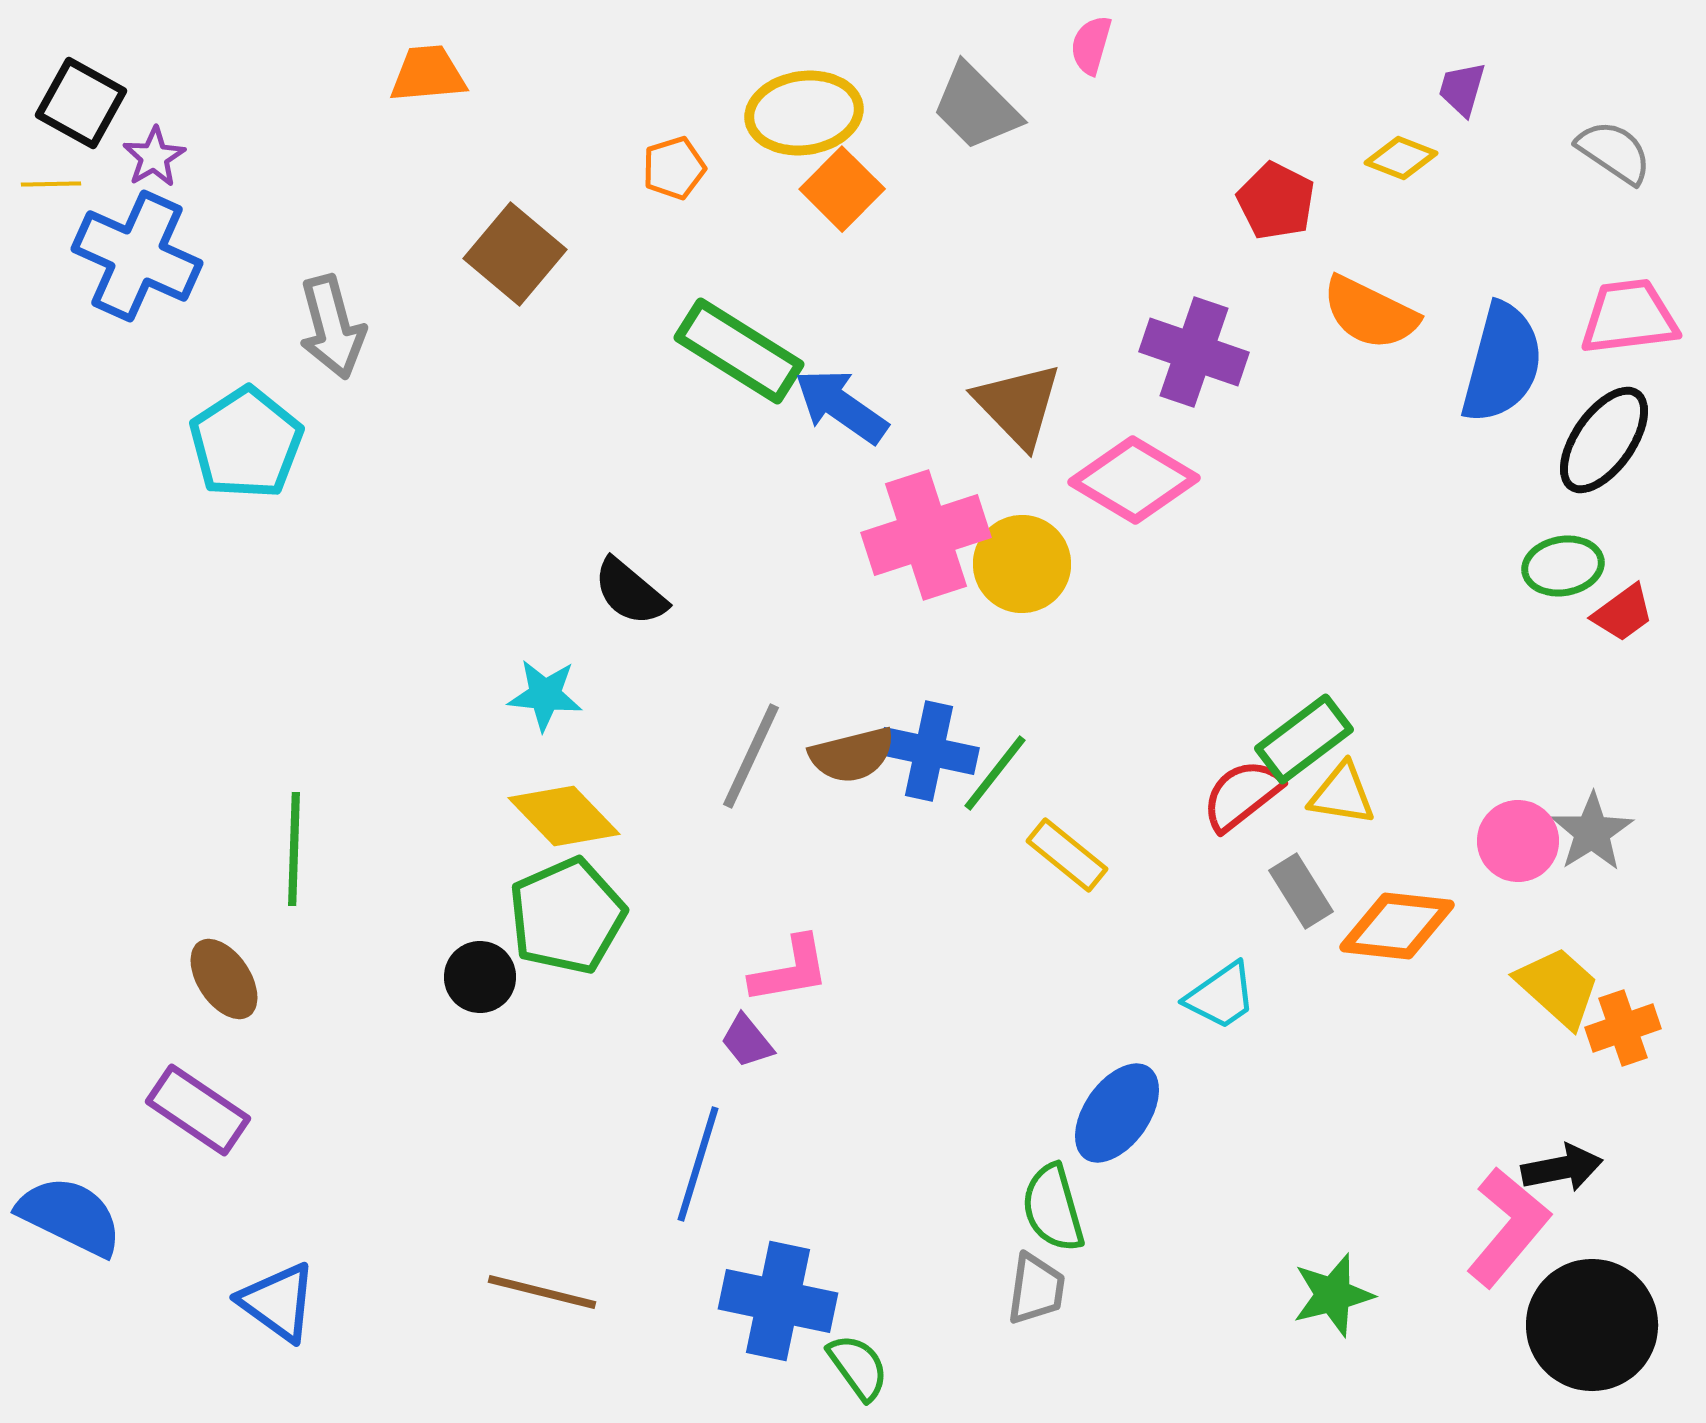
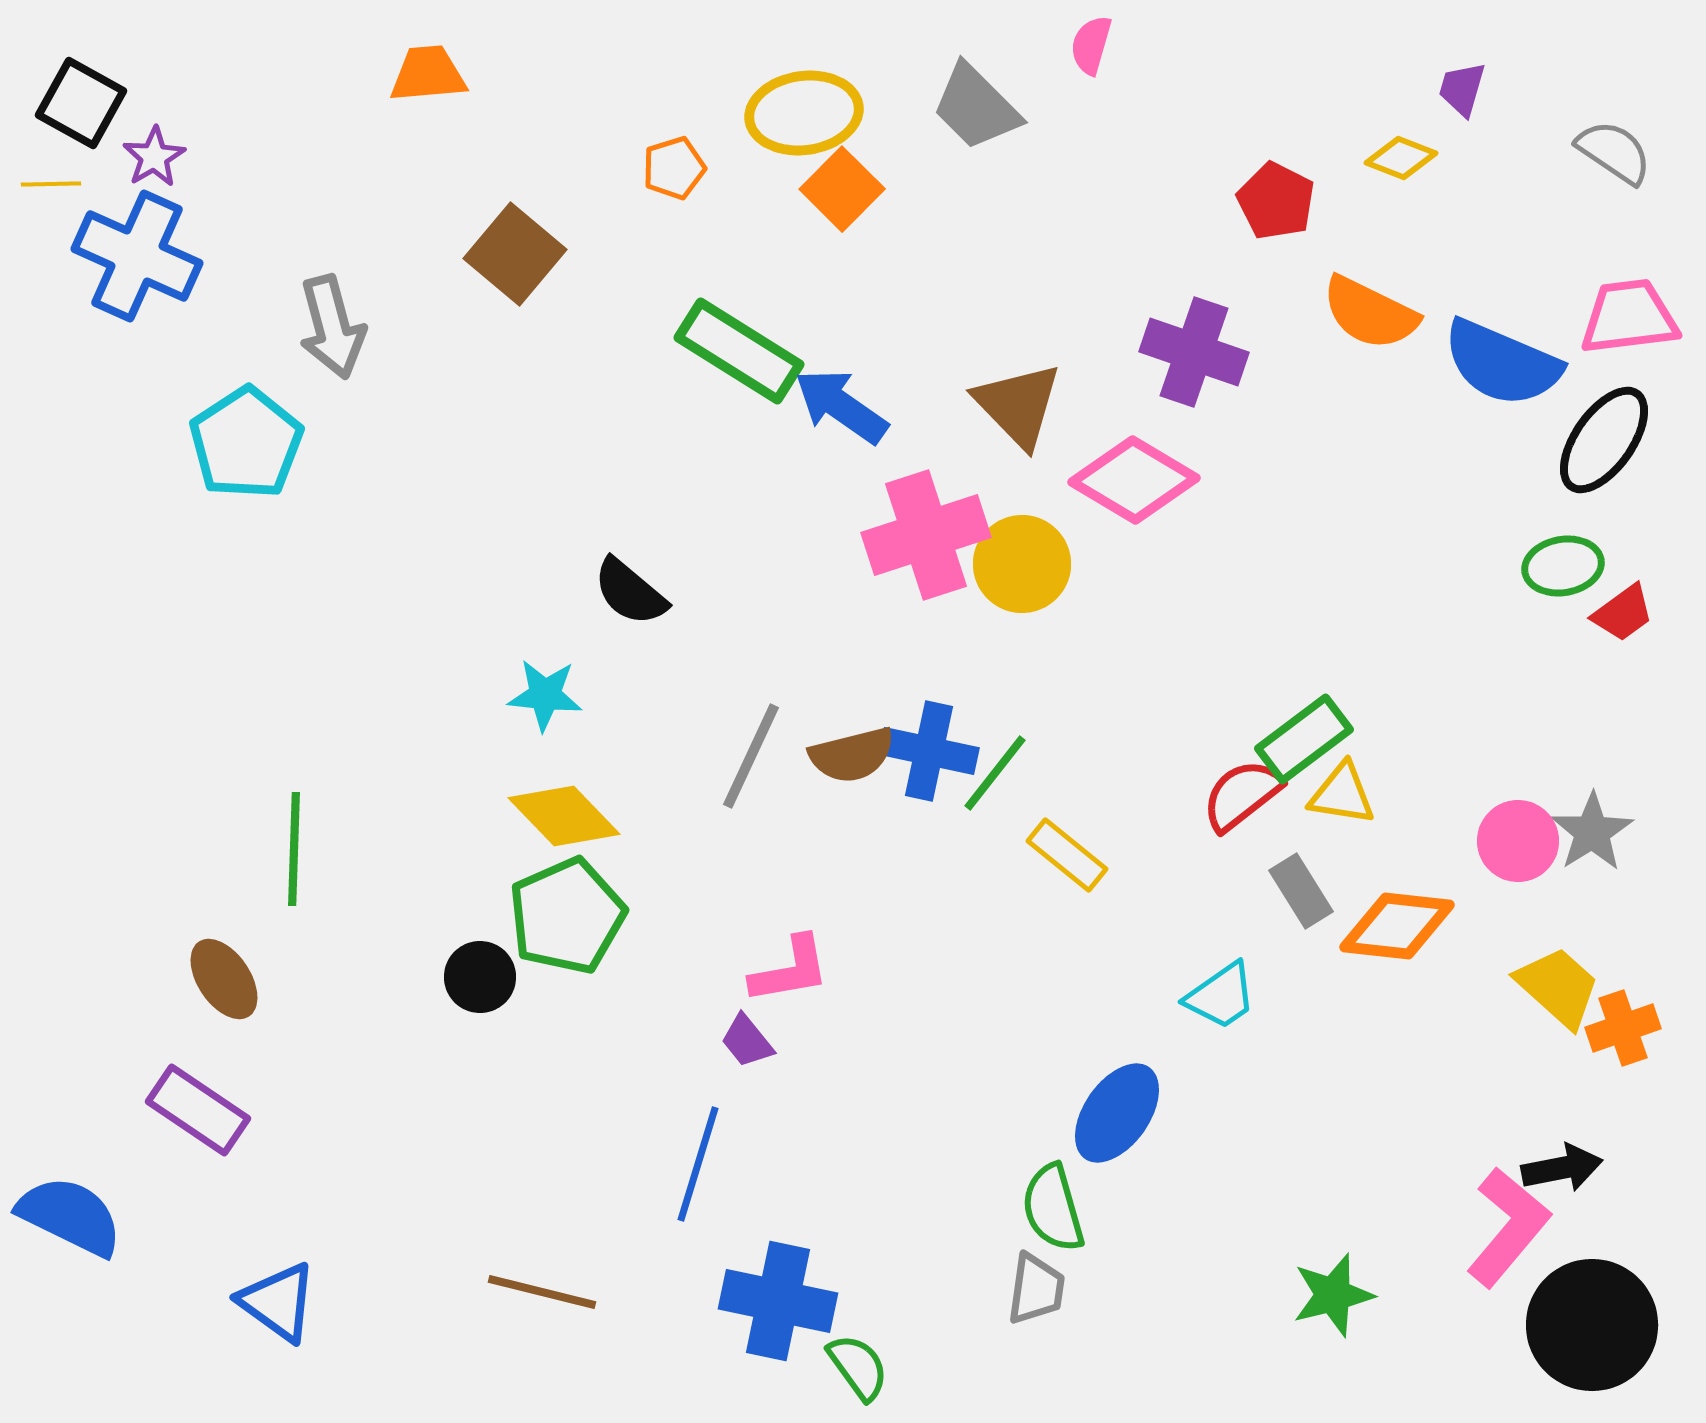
blue semicircle at (1502, 363): rotated 98 degrees clockwise
